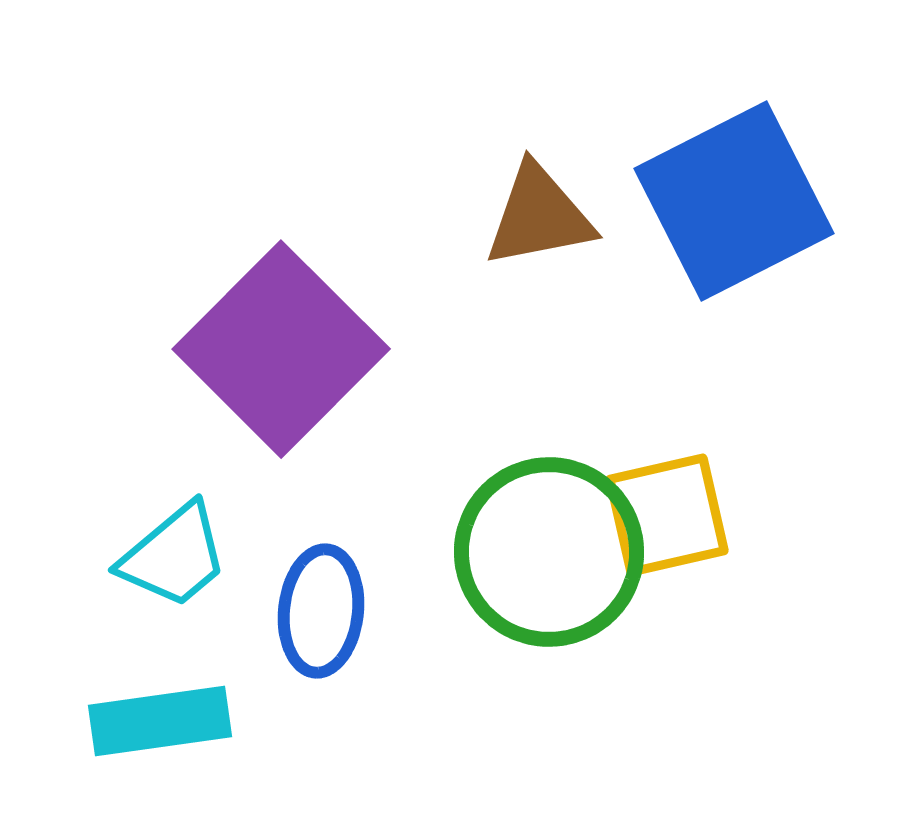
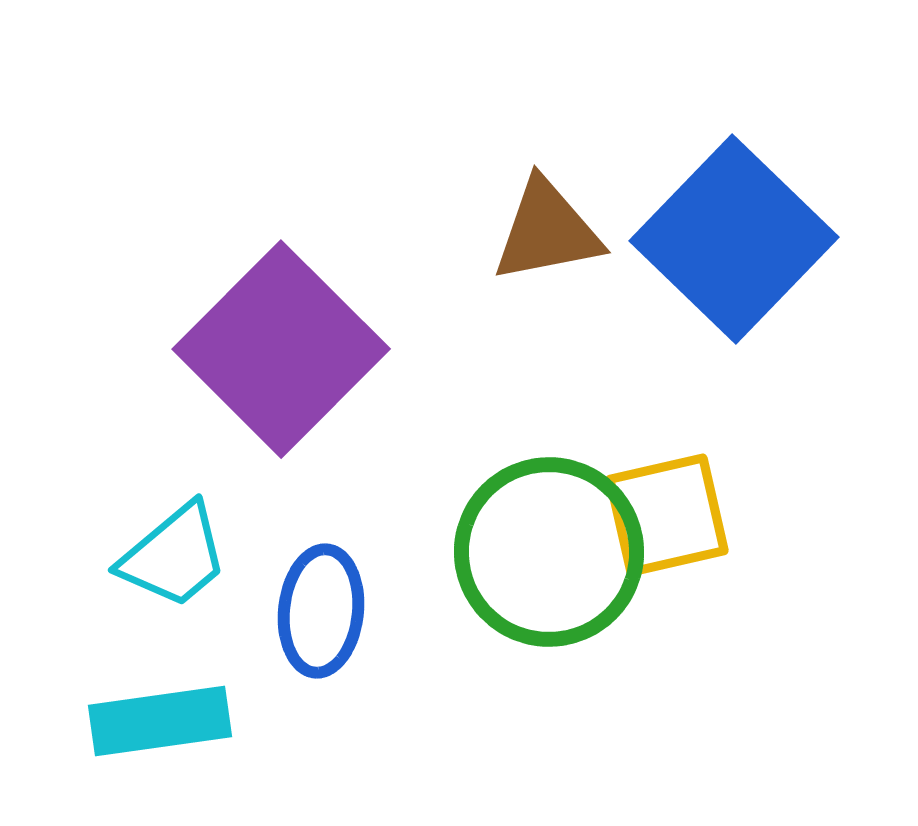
blue square: moved 38 px down; rotated 19 degrees counterclockwise
brown triangle: moved 8 px right, 15 px down
